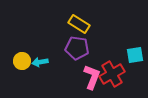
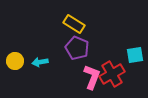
yellow rectangle: moved 5 px left
purple pentagon: rotated 15 degrees clockwise
yellow circle: moved 7 px left
